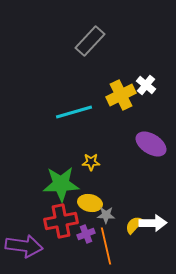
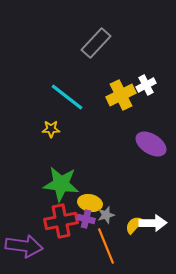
gray rectangle: moved 6 px right, 2 px down
white cross: rotated 24 degrees clockwise
cyan line: moved 7 px left, 15 px up; rotated 54 degrees clockwise
yellow star: moved 40 px left, 33 px up
green star: rotated 9 degrees clockwise
gray star: rotated 18 degrees counterclockwise
purple cross: moved 15 px up; rotated 36 degrees clockwise
orange line: rotated 9 degrees counterclockwise
